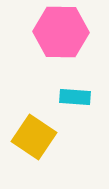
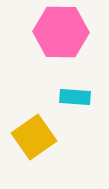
yellow square: rotated 21 degrees clockwise
